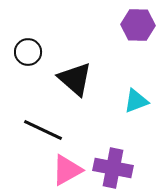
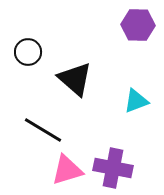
black line: rotated 6 degrees clockwise
pink triangle: rotated 12 degrees clockwise
